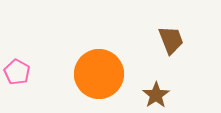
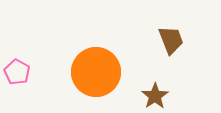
orange circle: moved 3 px left, 2 px up
brown star: moved 1 px left, 1 px down
